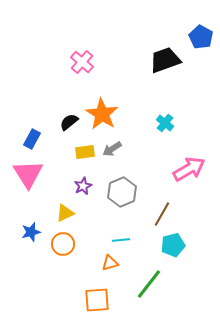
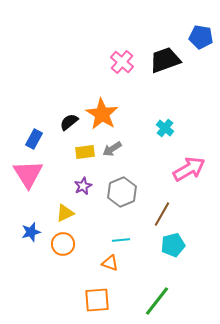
blue pentagon: rotated 20 degrees counterclockwise
pink cross: moved 40 px right
cyan cross: moved 5 px down
blue rectangle: moved 2 px right
orange triangle: rotated 36 degrees clockwise
green line: moved 8 px right, 17 px down
